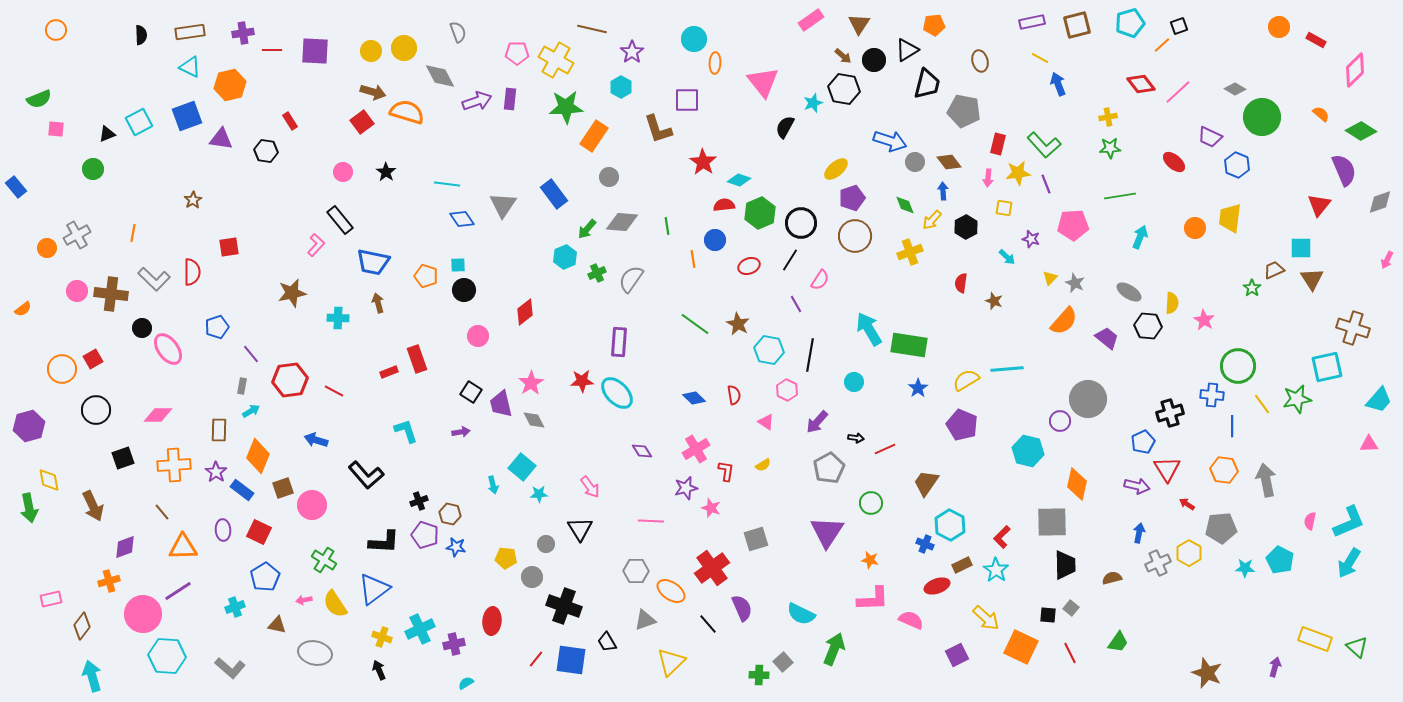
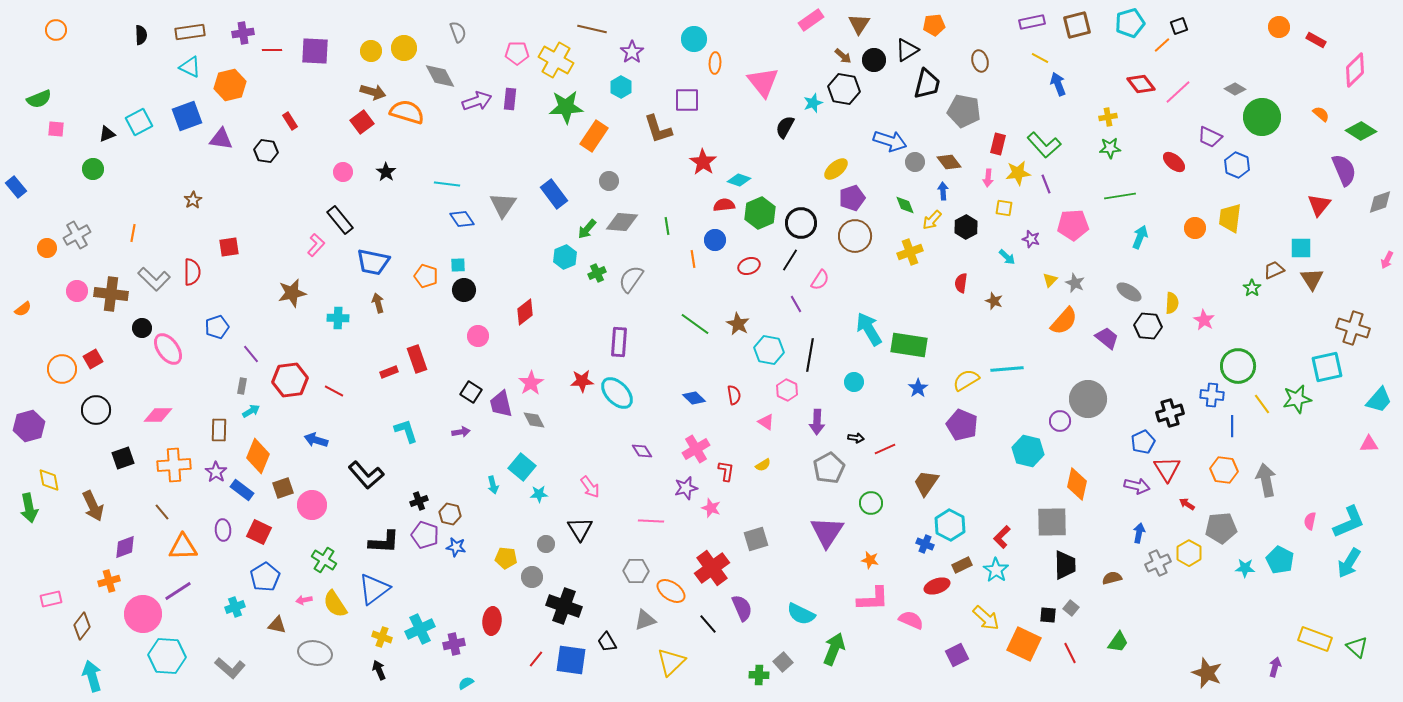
gray circle at (609, 177): moved 4 px down
yellow triangle at (1050, 278): moved 2 px down
purple arrow at (817, 422): rotated 40 degrees counterclockwise
orange square at (1021, 647): moved 3 px right, 3 px up
